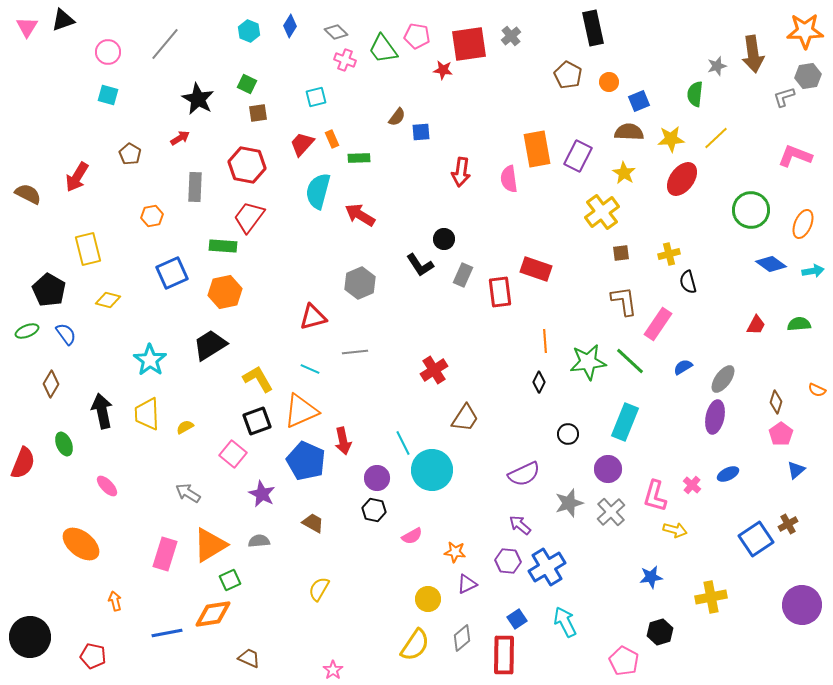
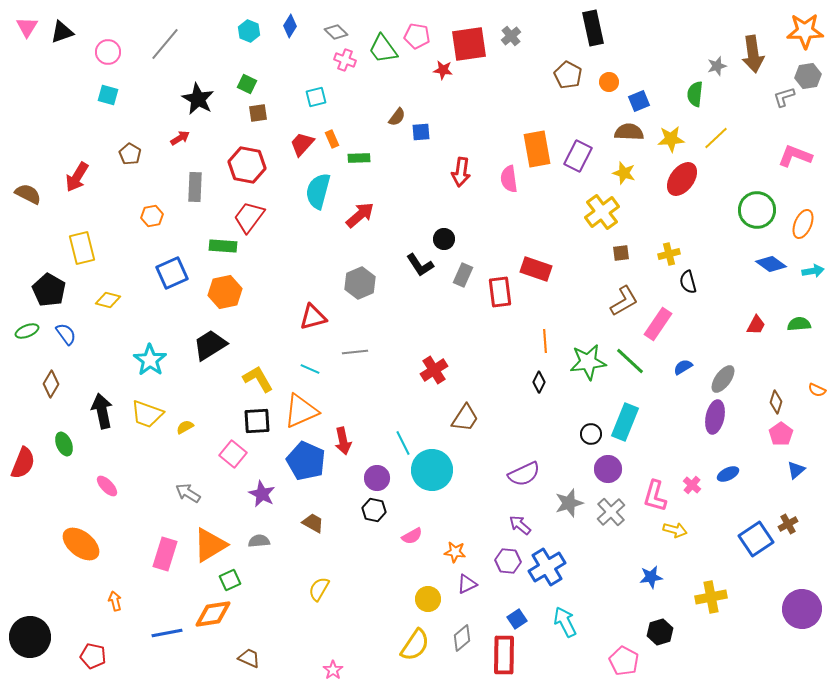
black triangle at (63, 20): moved 1 px left, 12 px down
yellow star at (624, 173): rotated 15 degrees counterclockwise
green circle at (751, 210): moved 6 px right
red arrow at (360, 215): rotated 108 degrees clockwise
yellow rectangle at (88, 249): moved 6 px left, 1 px up
brown L-shape at (624, 301): rotated 68 degrees clockwise
yellow trapezoid at (147, 414): rotated 68 degrees counterclockwise
black square at (257, 421): rotated 16 degrees clockwise
black circle at (568, 434): moved 23 px right
purple circle at (802, 605): moved 4 px down
